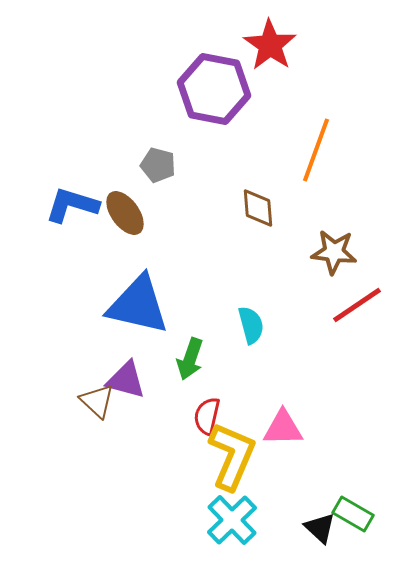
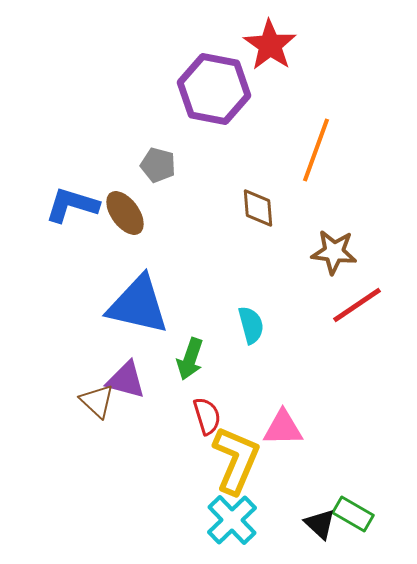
red semicircle: rotated 150 degrees clockwise
yellow L-shape: moved 4 px right, 4 px down
black triangle: moved 4 px up
